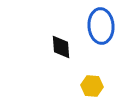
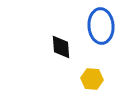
yellow hexagon: moved 7 px up
